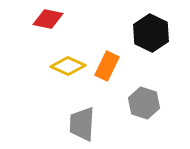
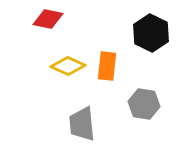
orange rectangle: rotated 20 degrees counterclockwise
gray hexagon: moved 1 px down; rotated 8 degrees counterclockwise
gray trapezoid: rotated 9 degrees counterclockwise
